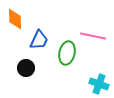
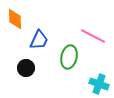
pink line: rotated 15 degrees clockwise
green ellipse: moved 2 px right, 4 px down
